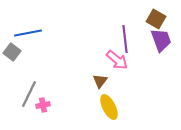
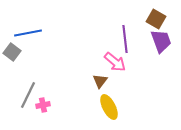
purple trapezoid: moved 1 px down
pink arrow: moved 2 px left, 2 px down
gray line: moved 1 px left, 1 px down
